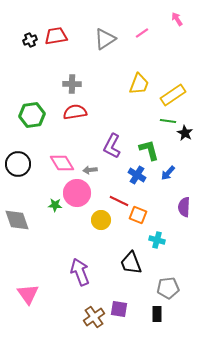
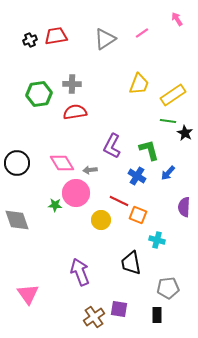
green hexagon: moved 7 px right, 21 px up
black circle: moved 1 px left, 1 px up
blue cross: moved 1 px down
pink circle: moved 1 px left
black trapezoid: rotated 10 degrees clockwise
black rectangle: moved 1 px down
